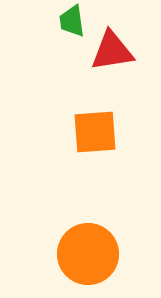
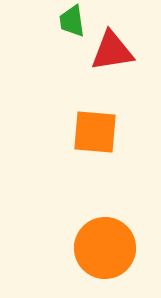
orange square: rotated 9 degrees clockwise
orange circle: moved 17 px right, 6 px up
